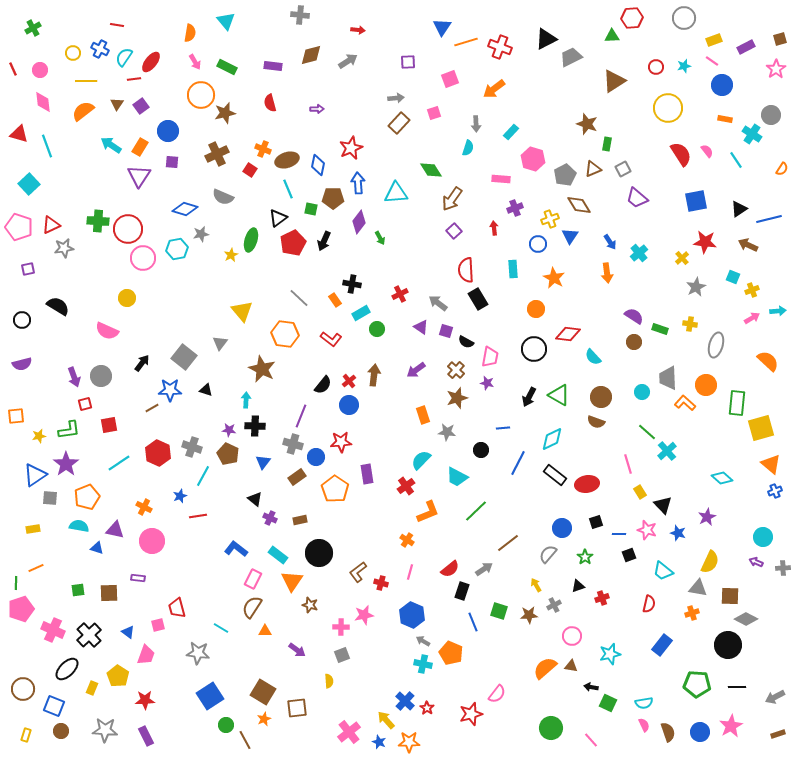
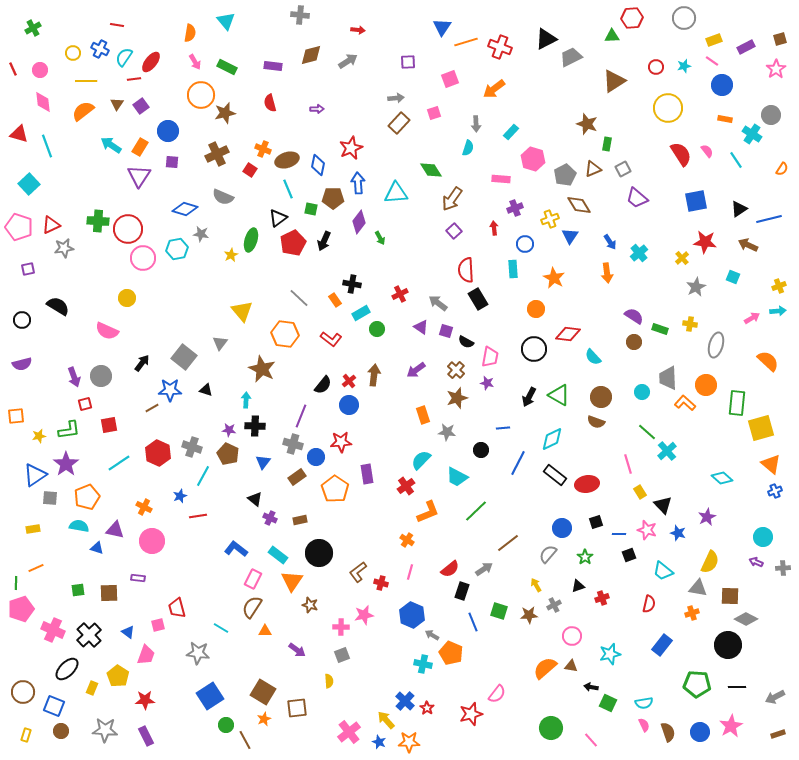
gray star at (201, 234): rotated 21 degrees clockwise
blue circle at (538, 244): moved 13 px left
yellow cross at (752, 290): moved 27 px right, 4 px up
gray arrow at (423, 641): moved 9 px right, 6 px up
brown circle at (23, 689): moved 3 px down
